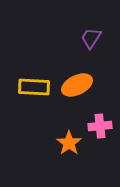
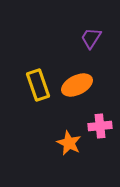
yellow rectangle: moved 4 px right, 2 px up; rotated 68 degrees clockwise
orange star: rotated 10 degrees counterclockwise
